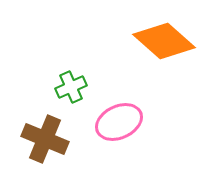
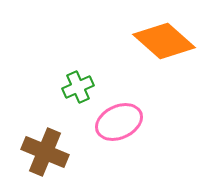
green cross: moved 7 px right
brown cross: moved 13 px down
